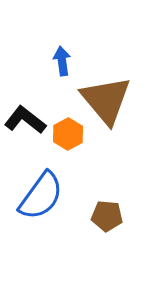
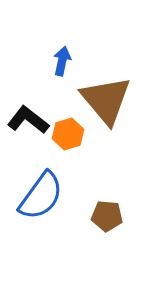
blue arrow: rotated 20 degrees clockwise
black L-shape: moved 3 px right
orange hexagon: rotated 12 degrees clockwise
